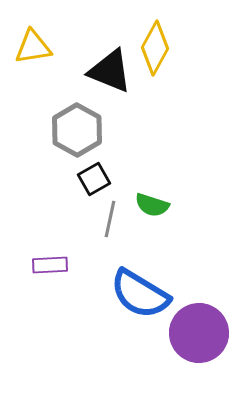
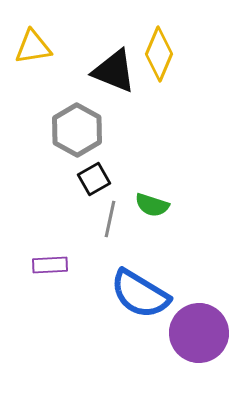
yellow diamond: moved 4 px right, 6 px down; rotated 6 degrees counterclockwise
black triangle: moved 4 px right
